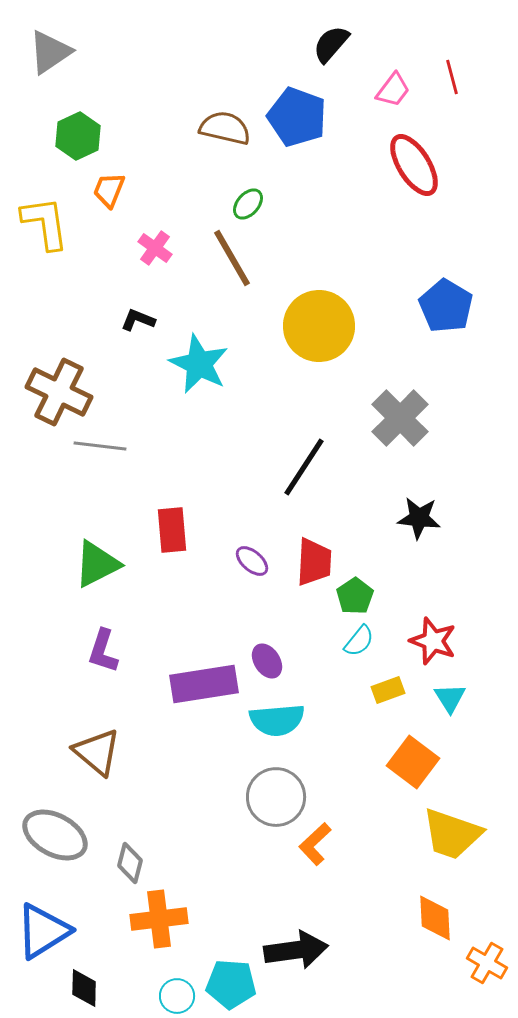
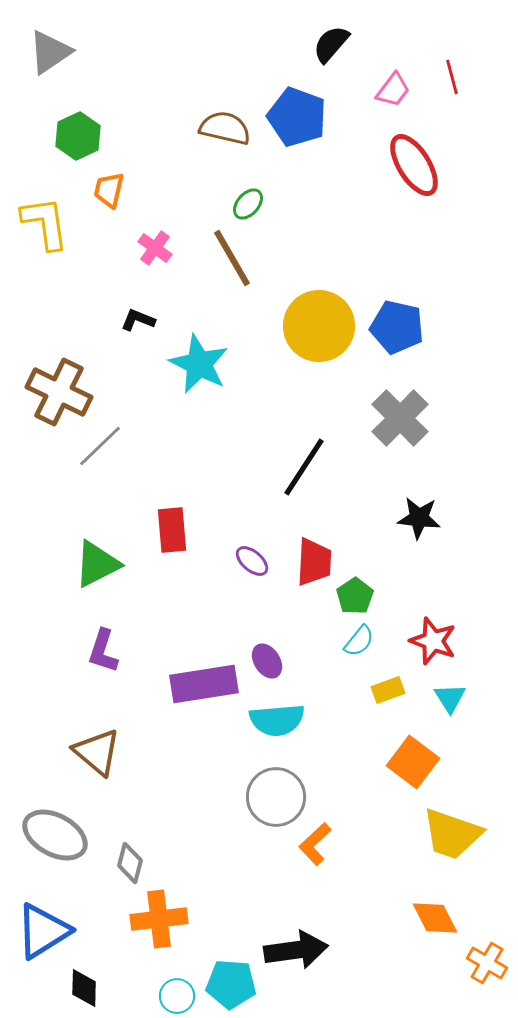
orange trapezoid at (109, 190): rotated 9 degrees counterclockwise
blue pentagon at (446, 306): moved 49 px left, 21 px down; rotated 18 degrees counterclockwise
gray line at (100, 446): rotated 51 degrees counterclockwise
orange diamond at (435, 918): rotated 24 degrees counterclockwise
